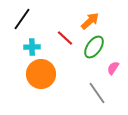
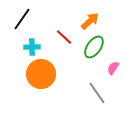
red line: moved 1 px left, 1 px up
